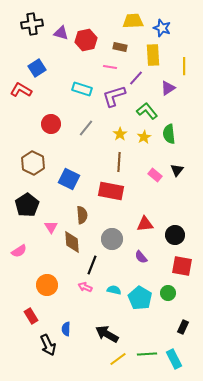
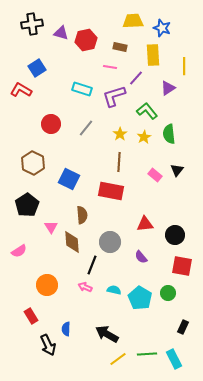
gray circle at (112, 239): moved 2 px left, 3 px down
